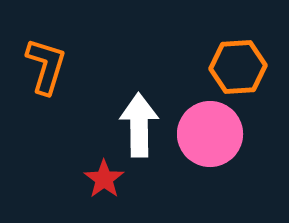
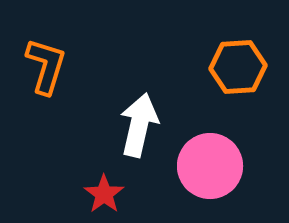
white arrow: rotated 14 degrees clockwise
pink circle: moved 32 px down
red star: moved 15 px down
